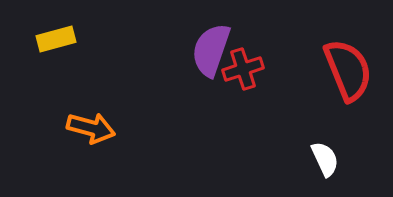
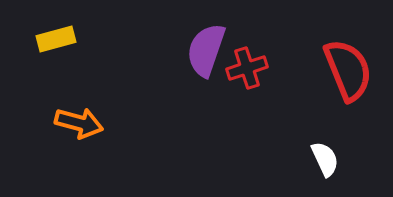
purple semicircle: moved 5 px left
red cross: moved 4 px right, 1 px up
orange arrow: moved 12 px left, 5 px up
